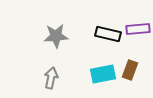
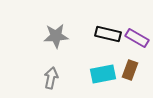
purple rectangle: moved 1 px left, 9 px down; rotated 35 degrees clockwise
